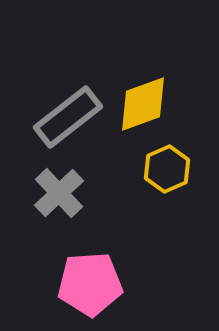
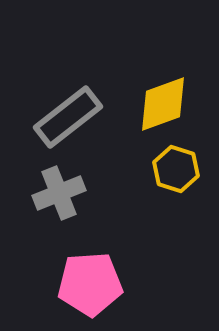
yellow diamond: moved 20 px right
yellow hexagon: moved 9 px right; rotated 18 degrees counterclockwise
gray cross: rotated 21 degrees clockwise
